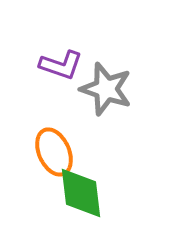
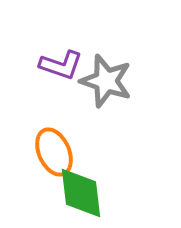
gray star: moved 8 px up
